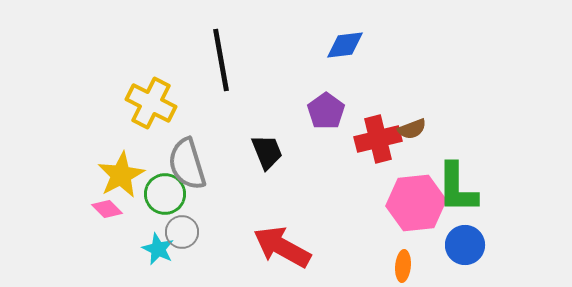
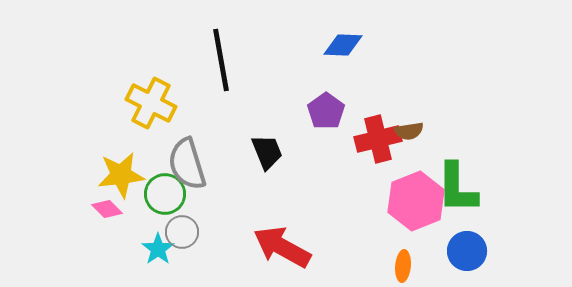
blue diamond: moved 2 px left; rotated 9 degrees clockwise
brown semicircle: moved 3 px left, 2 px down; rotated 12 degrees clockwise
yellow star: rotated 21 degrees clockwise
pink hexagon: moved 2 px up; rotated 16 degrees counterclockwise
blue circle: moved 2 px right, 6 px down
cyan star: rotated 12 degrees clockwise
